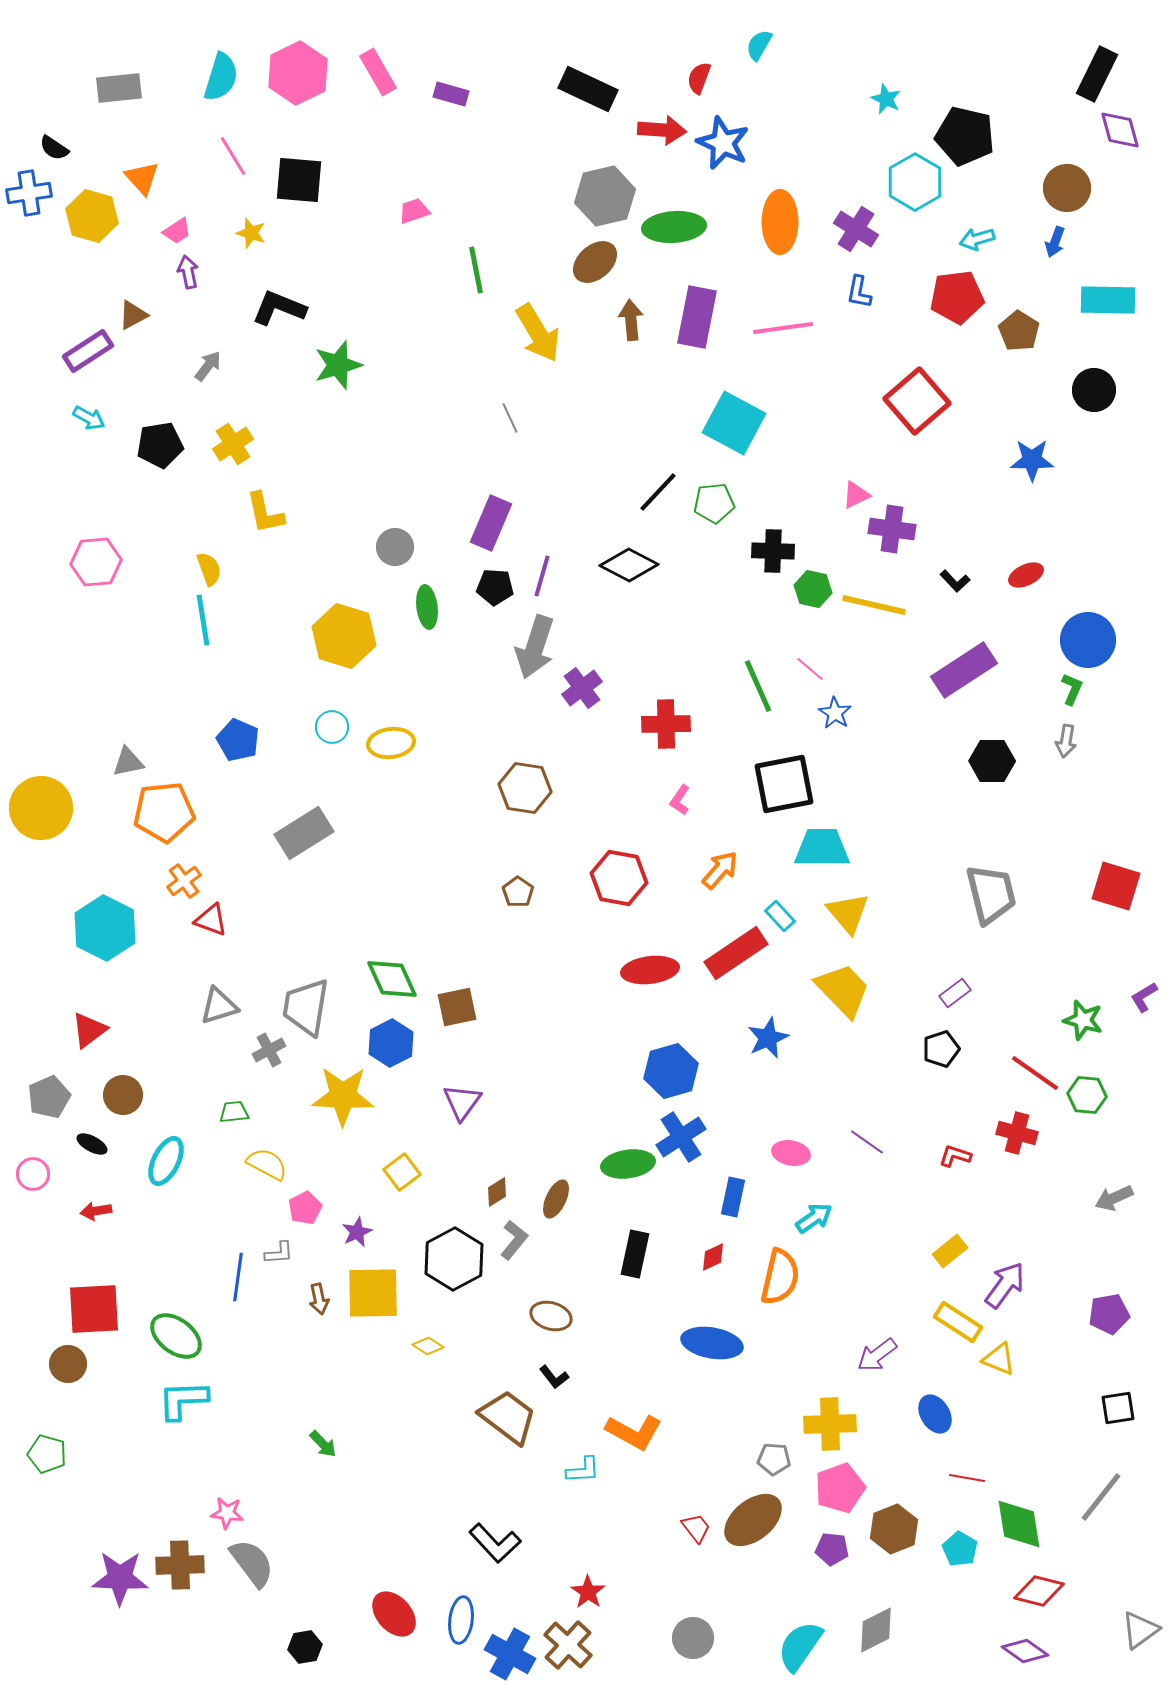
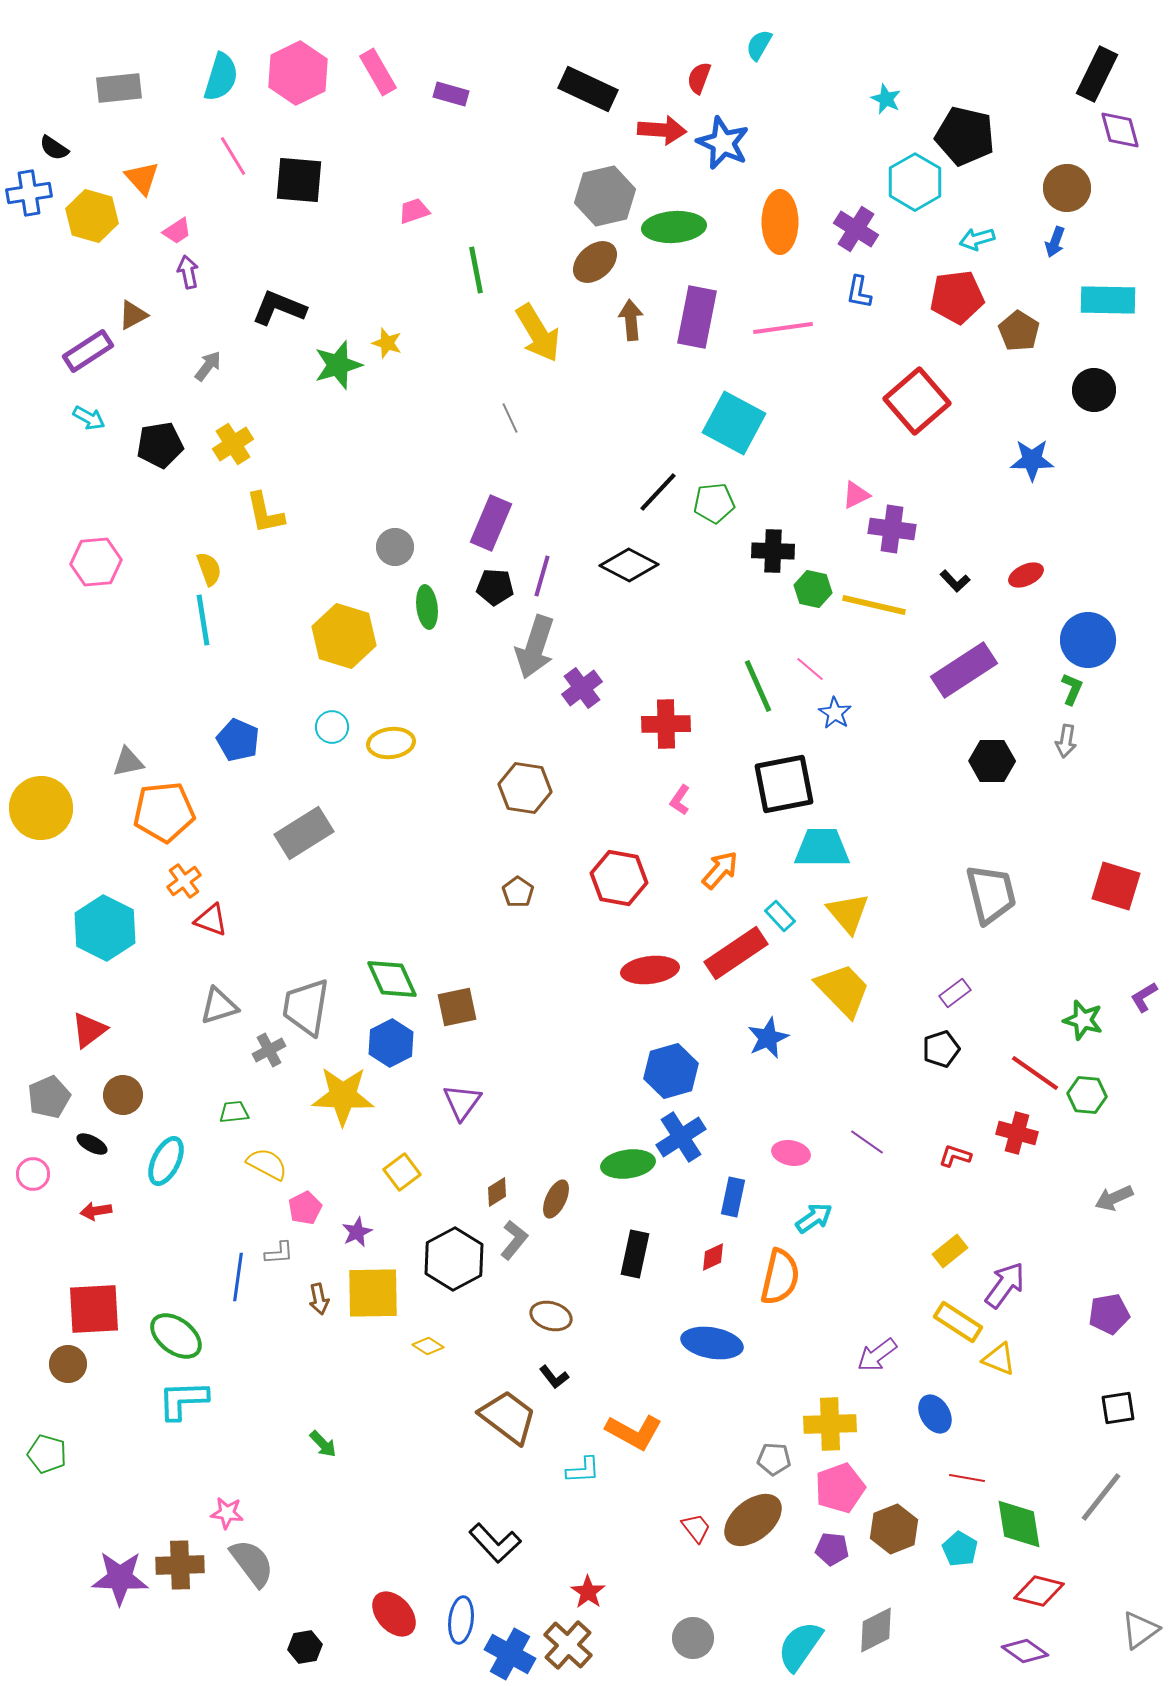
yellow star at (251, 233): moved 136 px right, 110 px down
